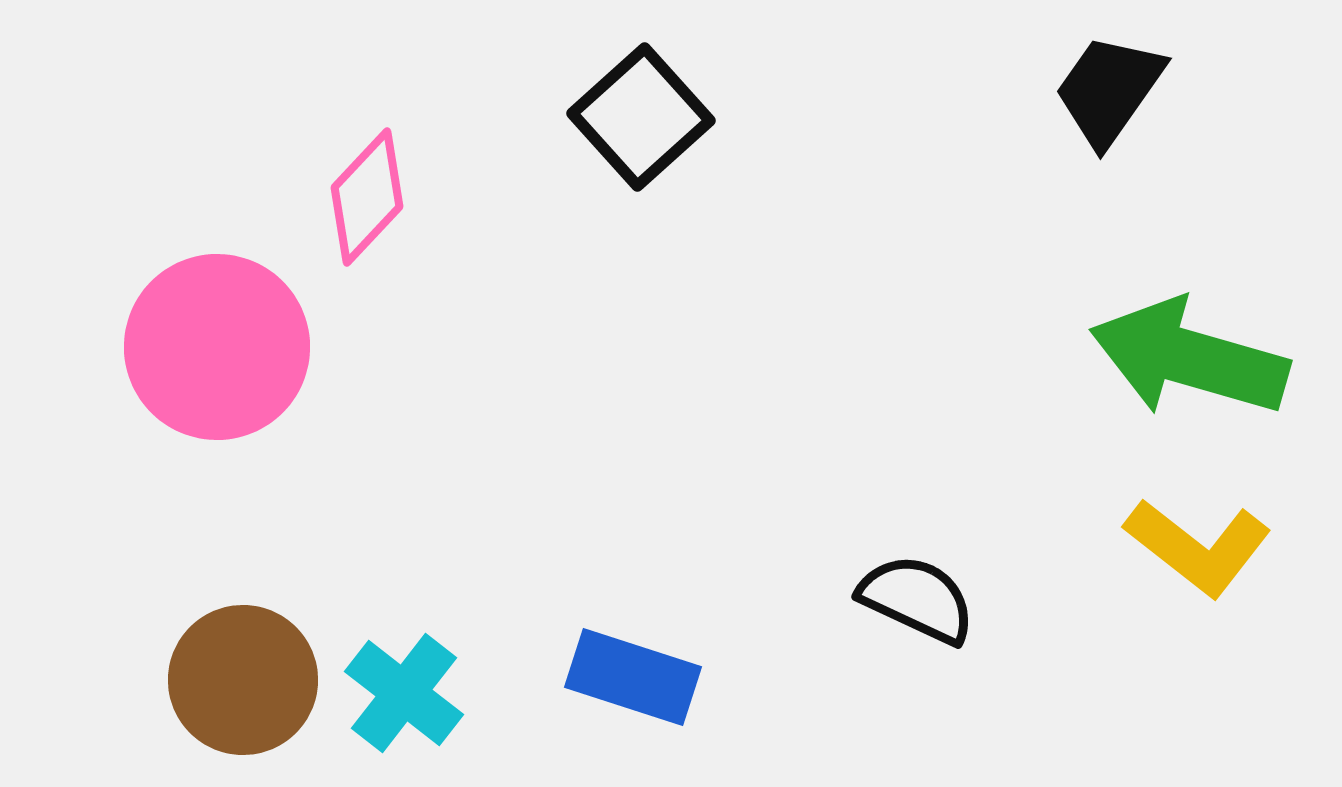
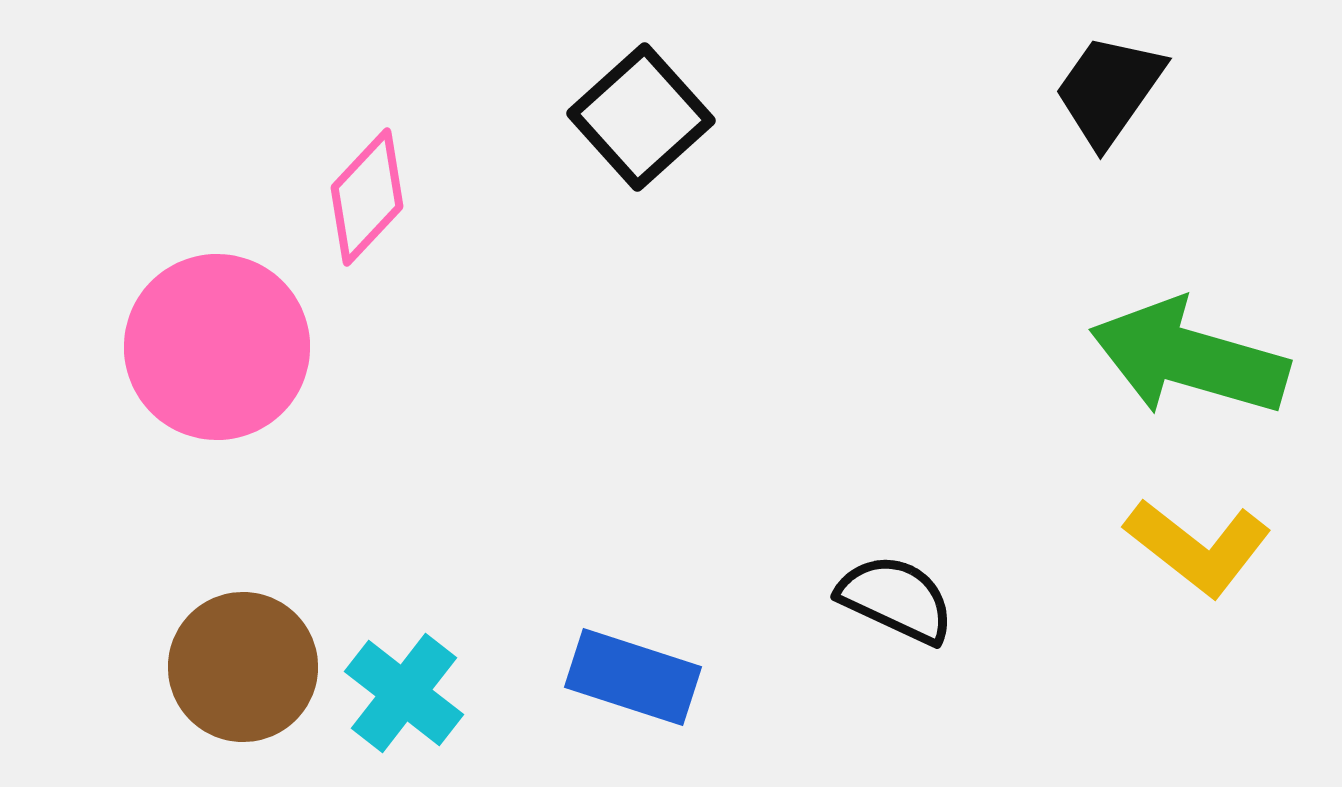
black semicircle: moved 21 px left
brown circle: moved 13 px up
